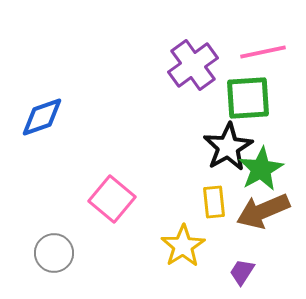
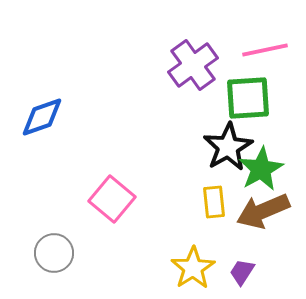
pink line: moved 2 px right, 2 px up
yellow star: moved 10 px right, 22 px down
